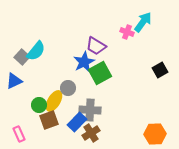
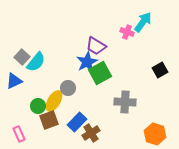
cyan semicircle: moved 11 px down
blue star: moved 3 px right
green circle: moved 1 px left, 1 px down
gray cross: moved 35 px right, 8 px up
orange hexagon: rotated 20 degrees clockwise
